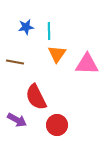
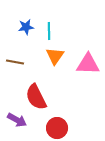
orange triangle: moved 2 px left, 2 px down
pink triangle: moved 1 px right
red circle: moved 3 px down
